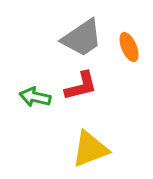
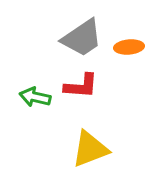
orange ellipse: rotated 72 degrees counterclockwise
red L-shape: rotated 18 degrees clockwise
